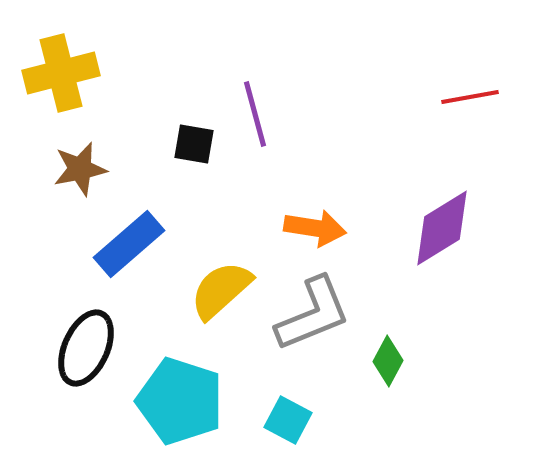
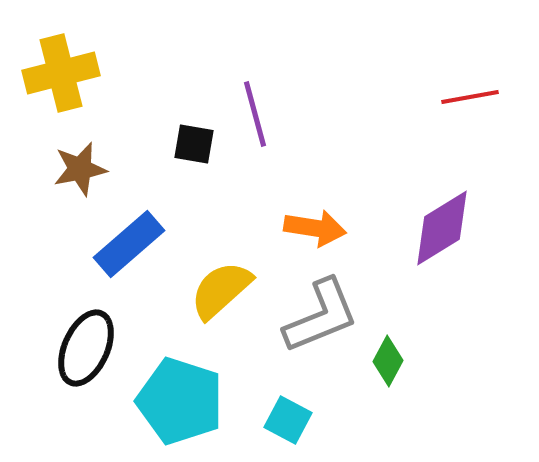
gray L-shape: moved 8 px right, 2 px down
